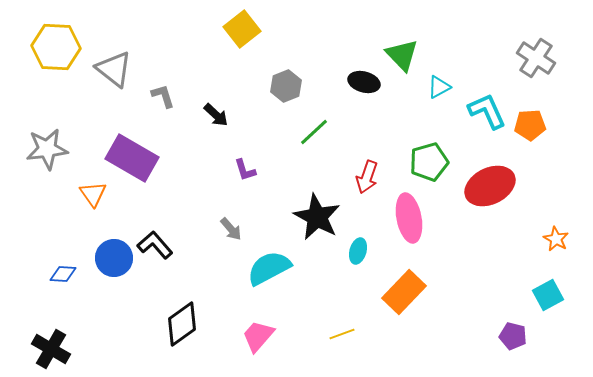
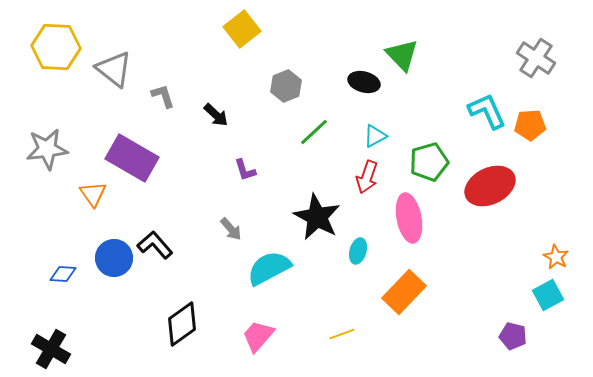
cyan triangle: moved 64 px left, 49 px down
orange star: moved 18 px down
